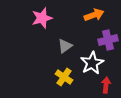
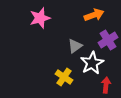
pink star: moved 2 px left
purple cross: rotated 18 degrees counterclockwise
gray triangle: moved 10 px right
